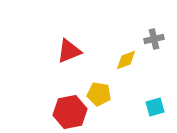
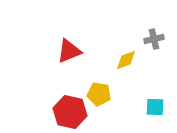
cyan square: rotated 18 degrees clockwise
red hexagon: rotated 24 degrees clockwise
